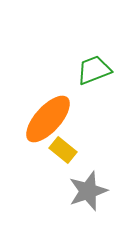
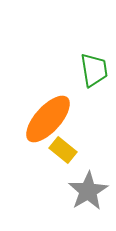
green trapezoid: rotated 102 degrees clockwise
gray star: rotated 12 degrees counterclockwise
